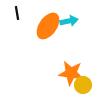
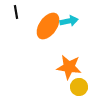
black line: moved 1 px left, 1 px up
orange star: moved 2 px left, 6 px up
yellow circle: moved 4 px left, 2 px down
